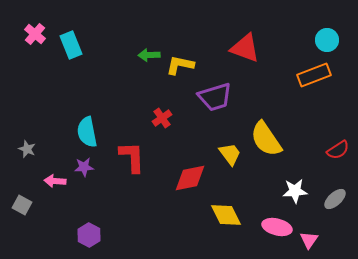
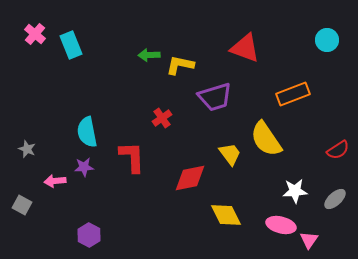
orange rectangle: moved 21 px left, 19 px down
pink arrow: rotated 10 degrees counterclockwise
pink ellipse: moved 4 px right, 2 px up
